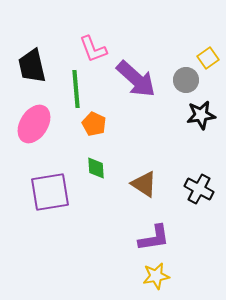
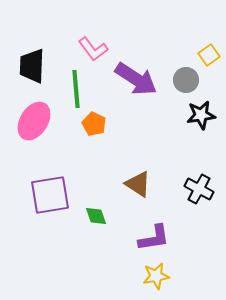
pink L-shape: rotated 16 degrees counterclockwise
yellow square: moved 1 px right, 3 px up
black trapezoid: rotated 15 degrees clockwise
purple arrow: rotated 9 degrees counterclockwise
pink ellipse: moved 3 px up
green diamond: moved 48 px down; rotated 15 degrees counterclockwise
brown triangle: moved 6 px left
purple square: moved 3 px down
